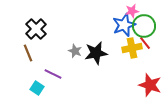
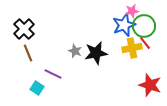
black cross: moved 12 px left
